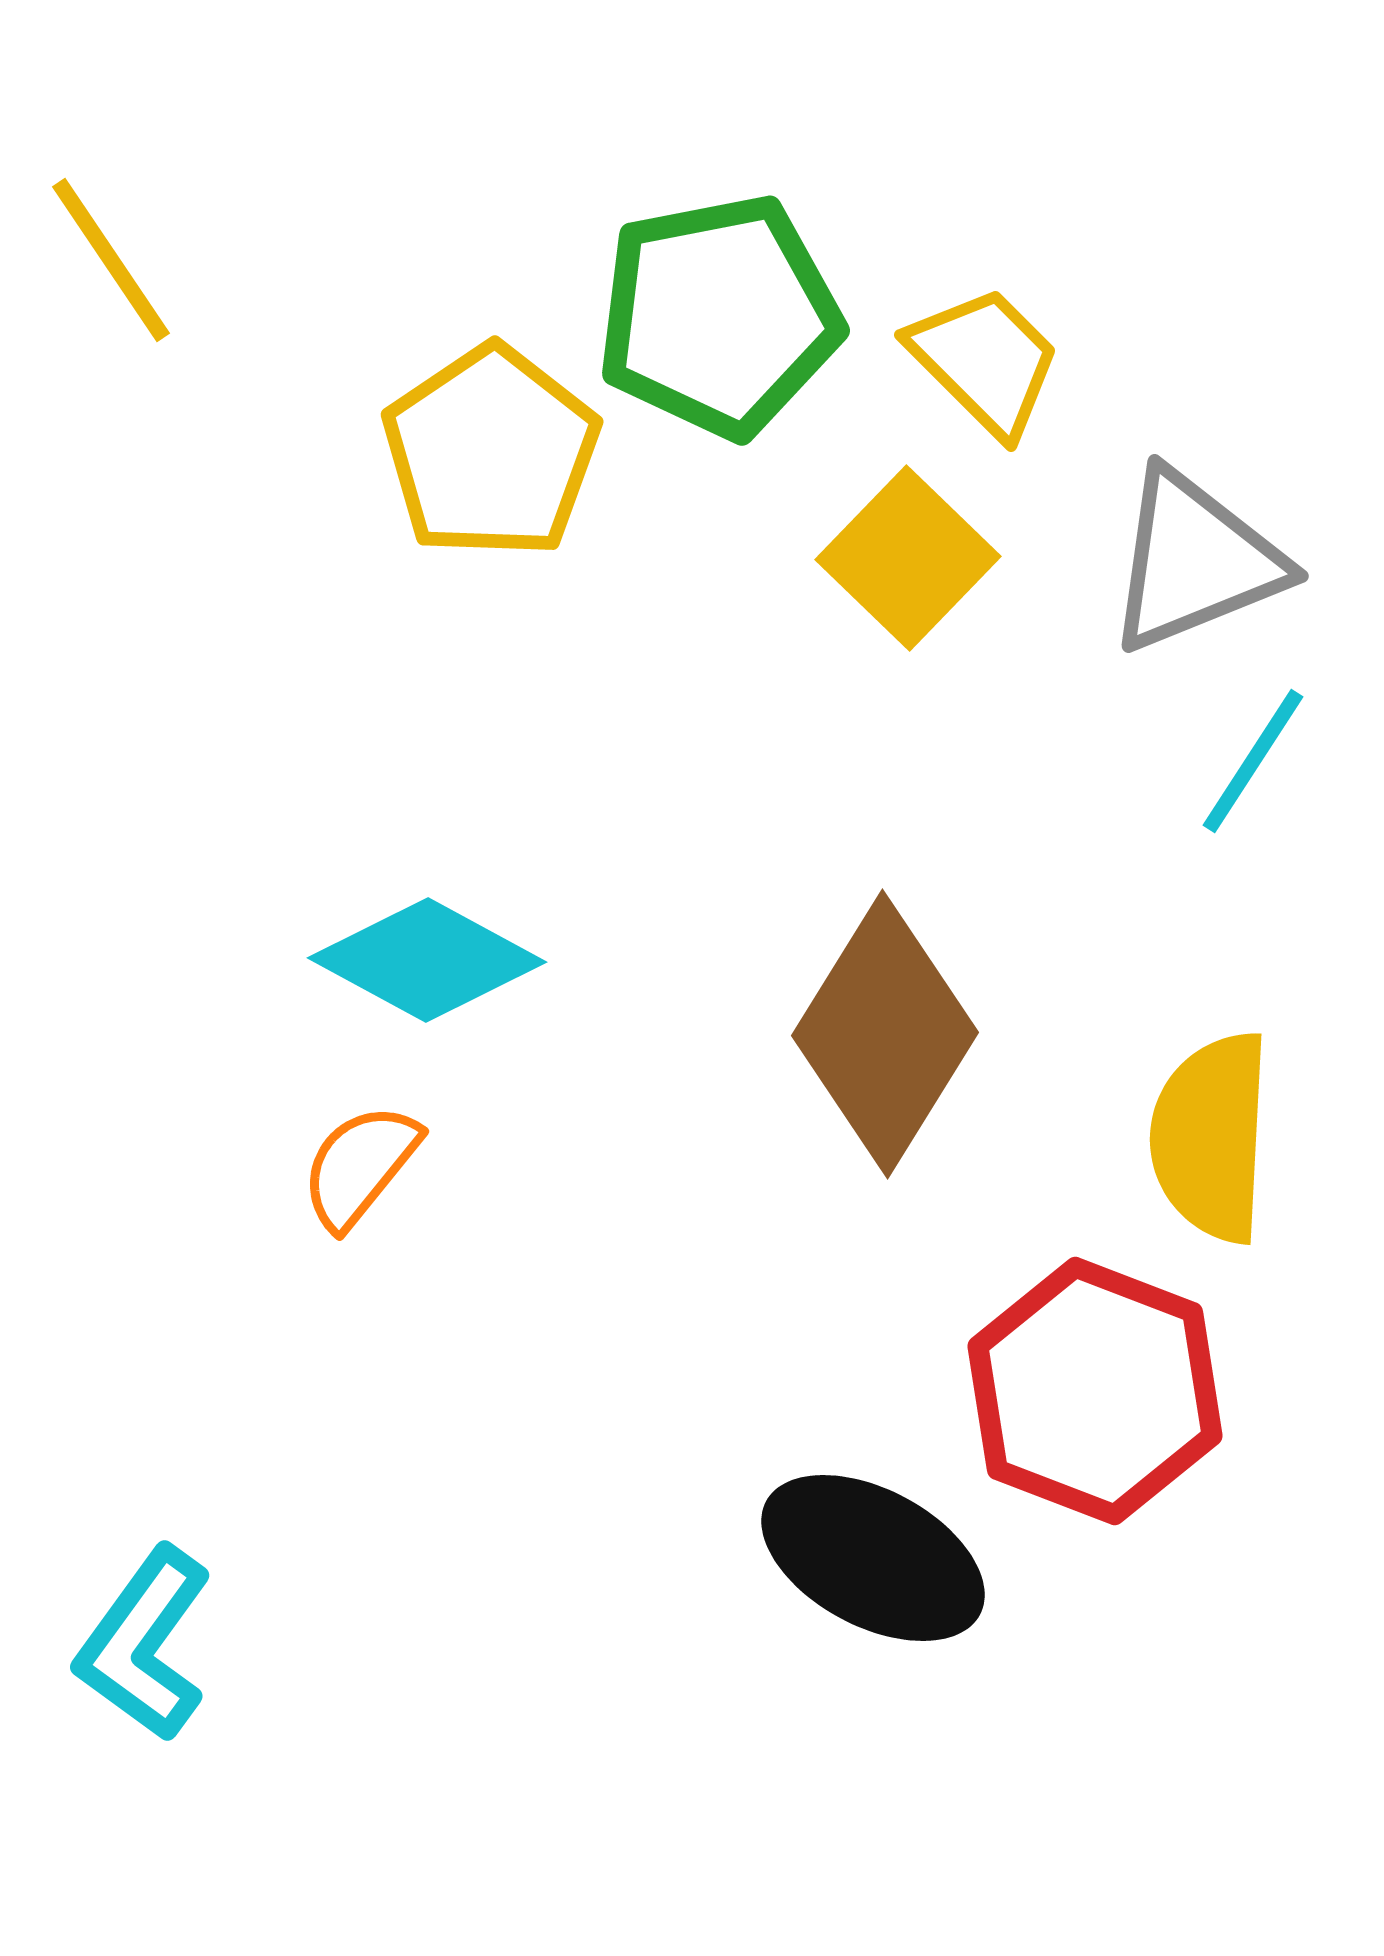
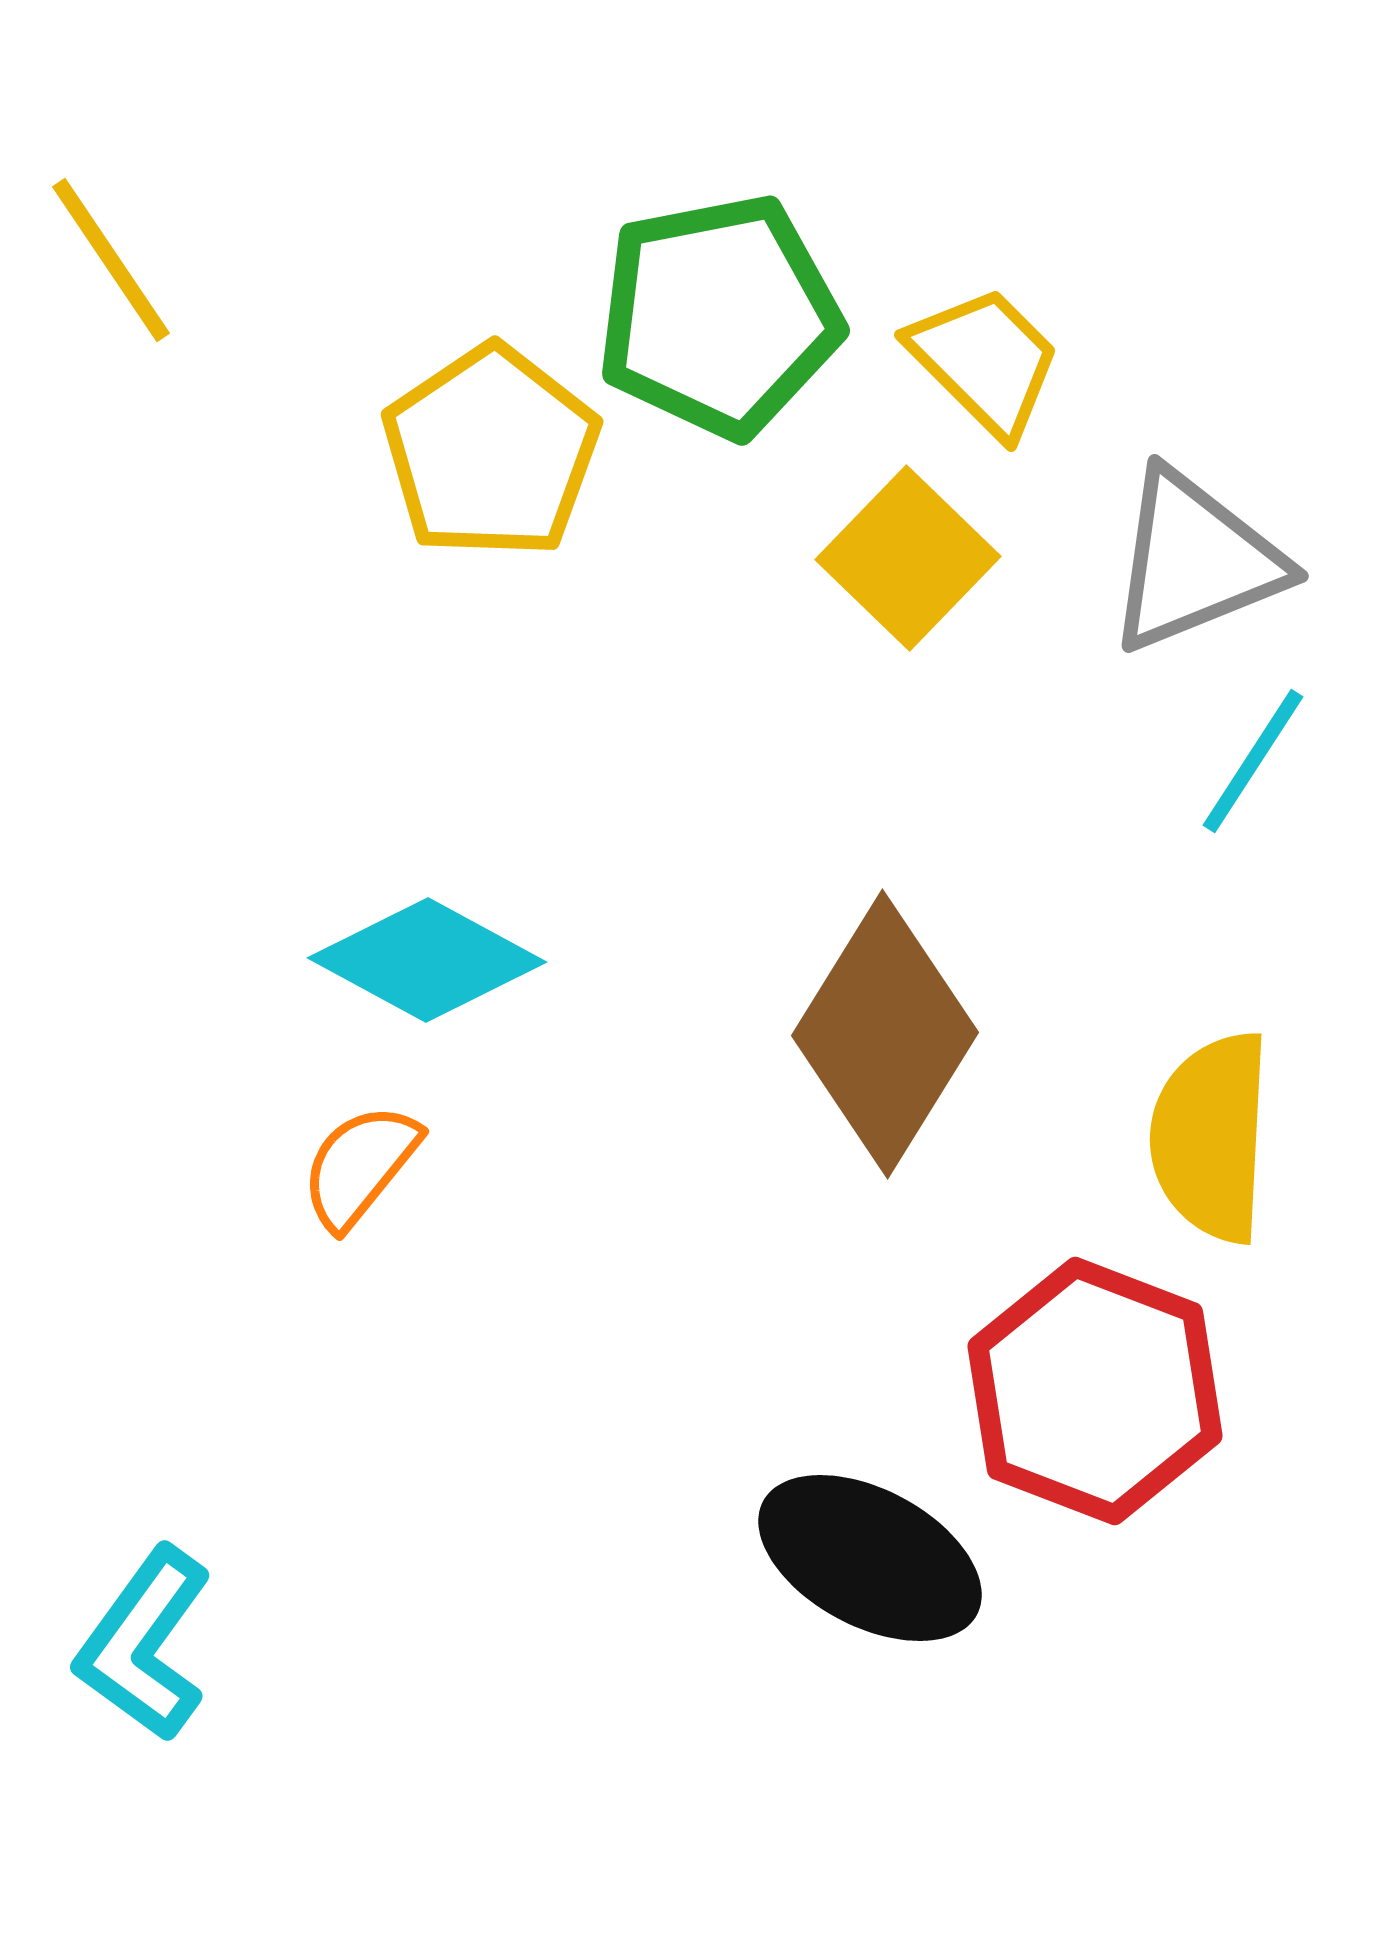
black ellipse: moved 3 px left
